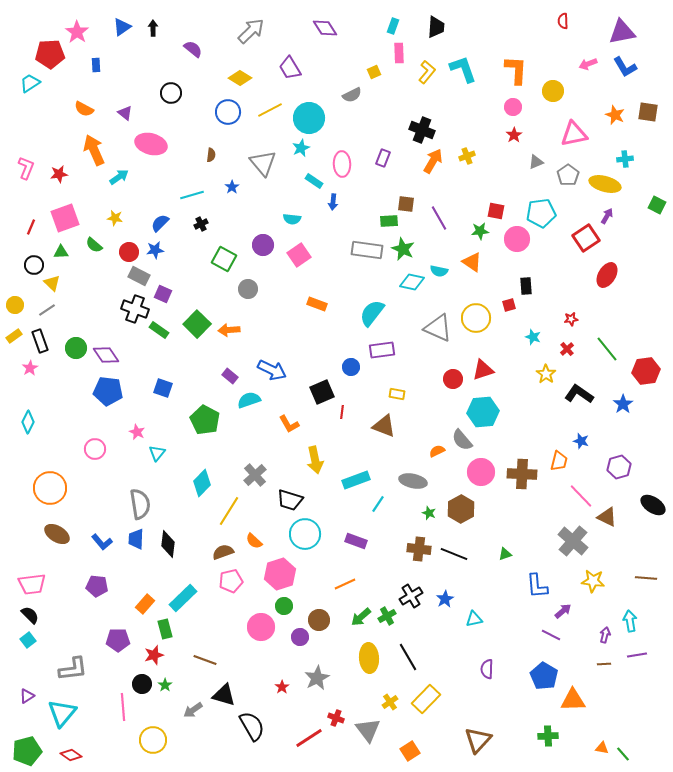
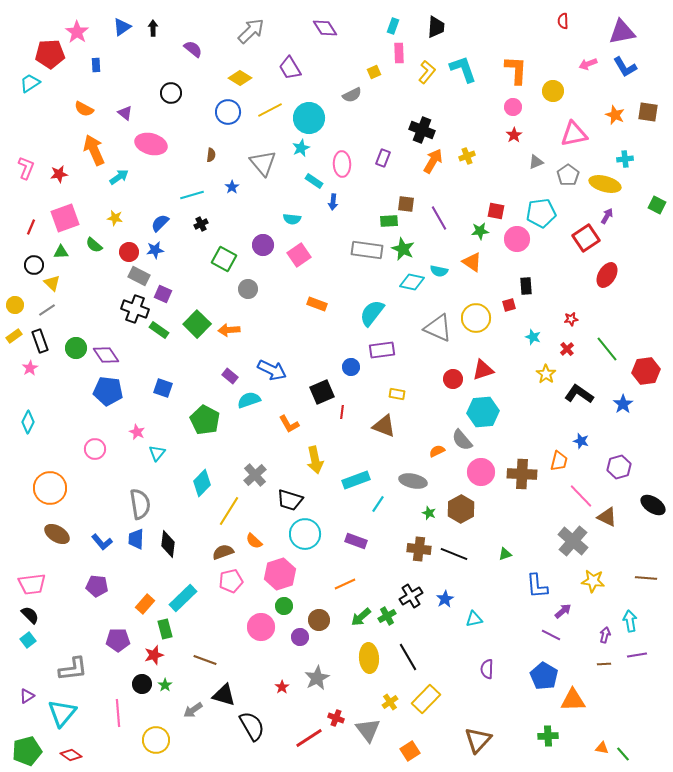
pink line at (123, 707): moved 5 px left, 6 px down
yellow circle at (153, 740): moved 3 px right
